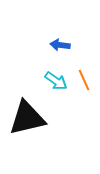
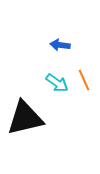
cyan arrow: moved 1 px right, 2 px down
black triangle: moved 2 px left
